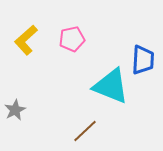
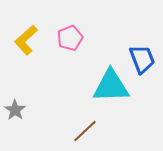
pink pentagon: moved 2 px left, 1 px up; rotated 10 degrees counterclockwise
blue trapezoid: moved 1 px left, 1 px up; rotated 24 degrees counterclockwise
cyan triangle: rotated 24 degrees counterclockwise
gray star: rotated 10 degrees counterclockwise
